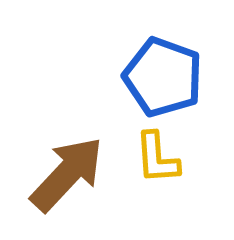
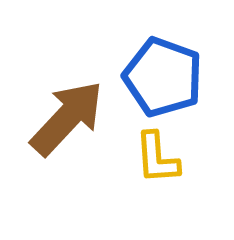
brown arrow: moved 56 px up
